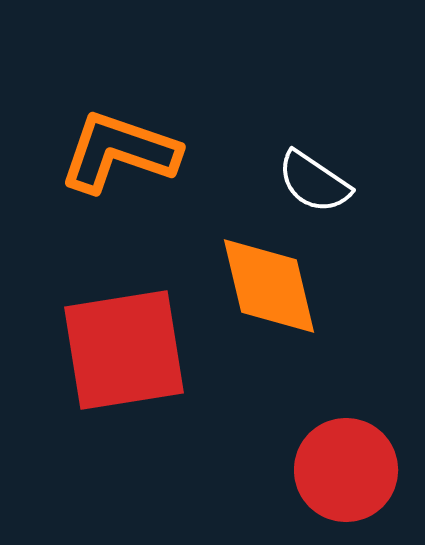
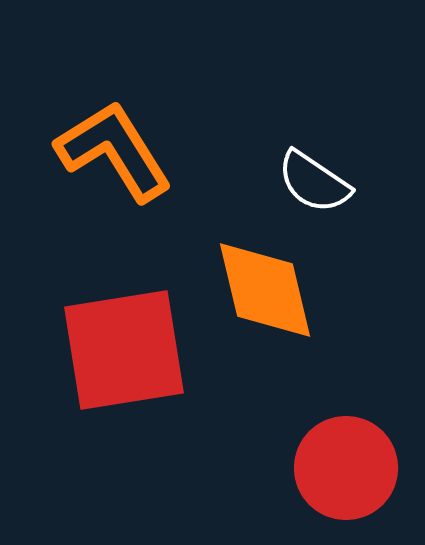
orange L-shape: moved 5 px left, 1 px up; rotated 39 degrees clockwise
orange diamond: moved 4 px left, 4 px down
red circle: moved 2 px up
